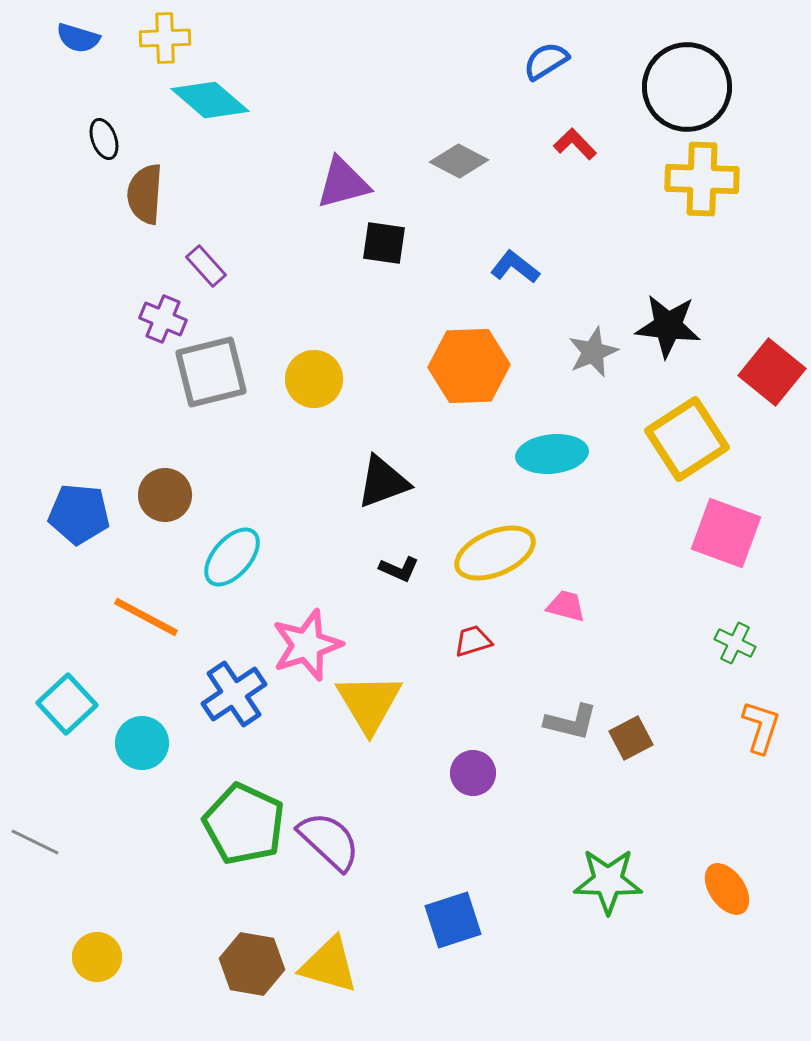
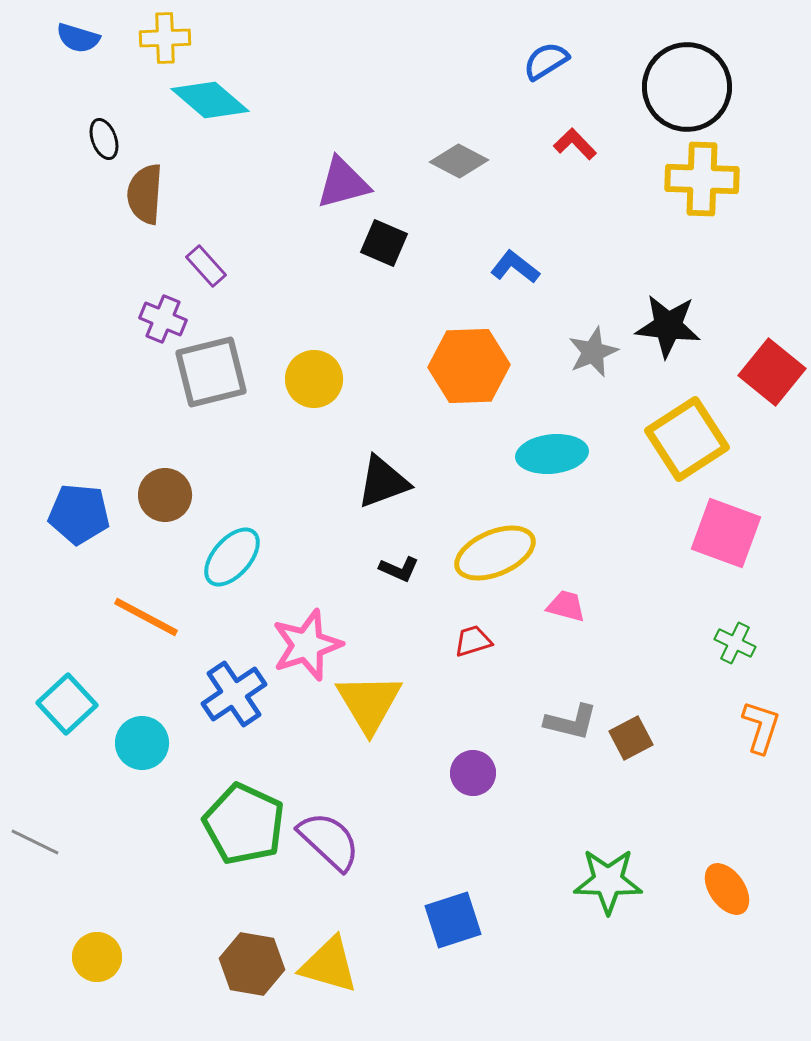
black square at (384, 243): rotated 15 degrees clockwise
